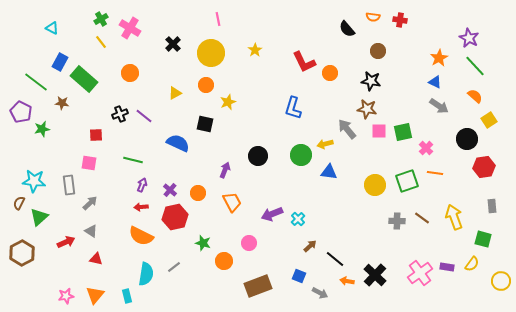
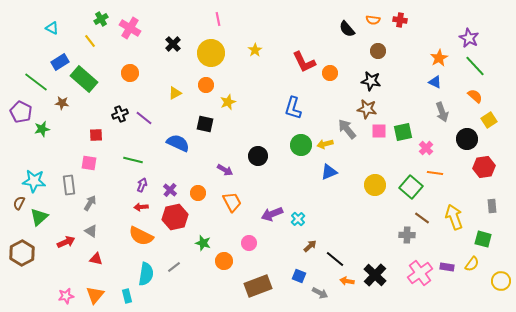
orange semicircle at (373, 17): moved 3 px down
yellow line at (101, 42): moved 11 px left, 1 px up
blue rectangle at (60, 62): rotated 30 degrees clockwise
gray arrow at (439, 106): moved 3 px right, 6 px down; rotated 36 degrees clockwise
purple line at (144, 116): moved 2 px down
green circle at (301, 155): moved 10 px up
purple arrow at (225, 170): rotated 98 degrees clockwise
blue triangle at (329, 172): rotated 30 degrees counterclockwise
green square at (407, 181): moved 4 px right, 6 px down; rotated 30 degrees counterclockwise
gray arrow at (90, 203): rotated 14 degrees counterclockwise
gray cross at (397, 221): moved 10 px right, 14 px down
